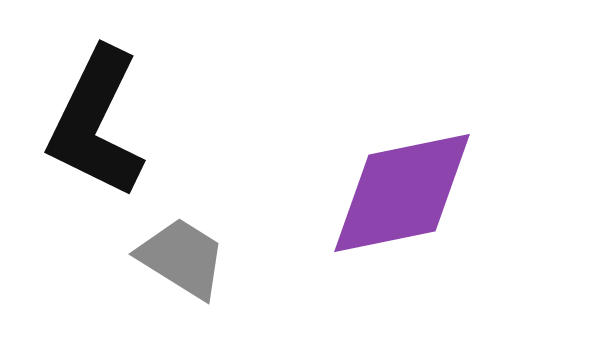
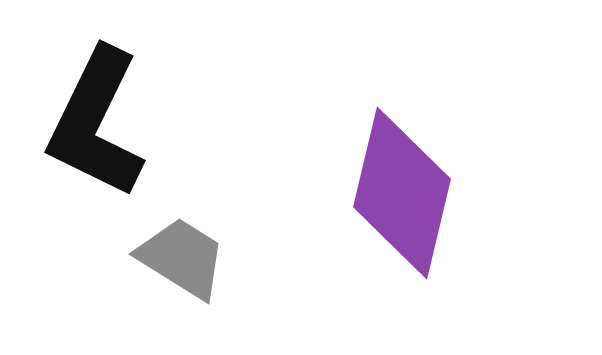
purple diamond: rotated 65 degrees counterclockwise
